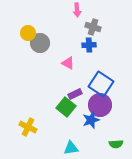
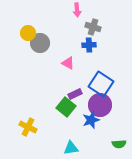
green semicircle: moved 3 px right
